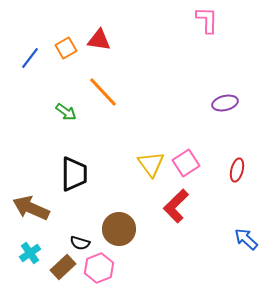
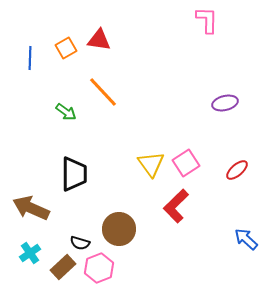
blue line: rotated 35 degrees counterclockwise
red ellipse: rotated 35 degrees clockwise
